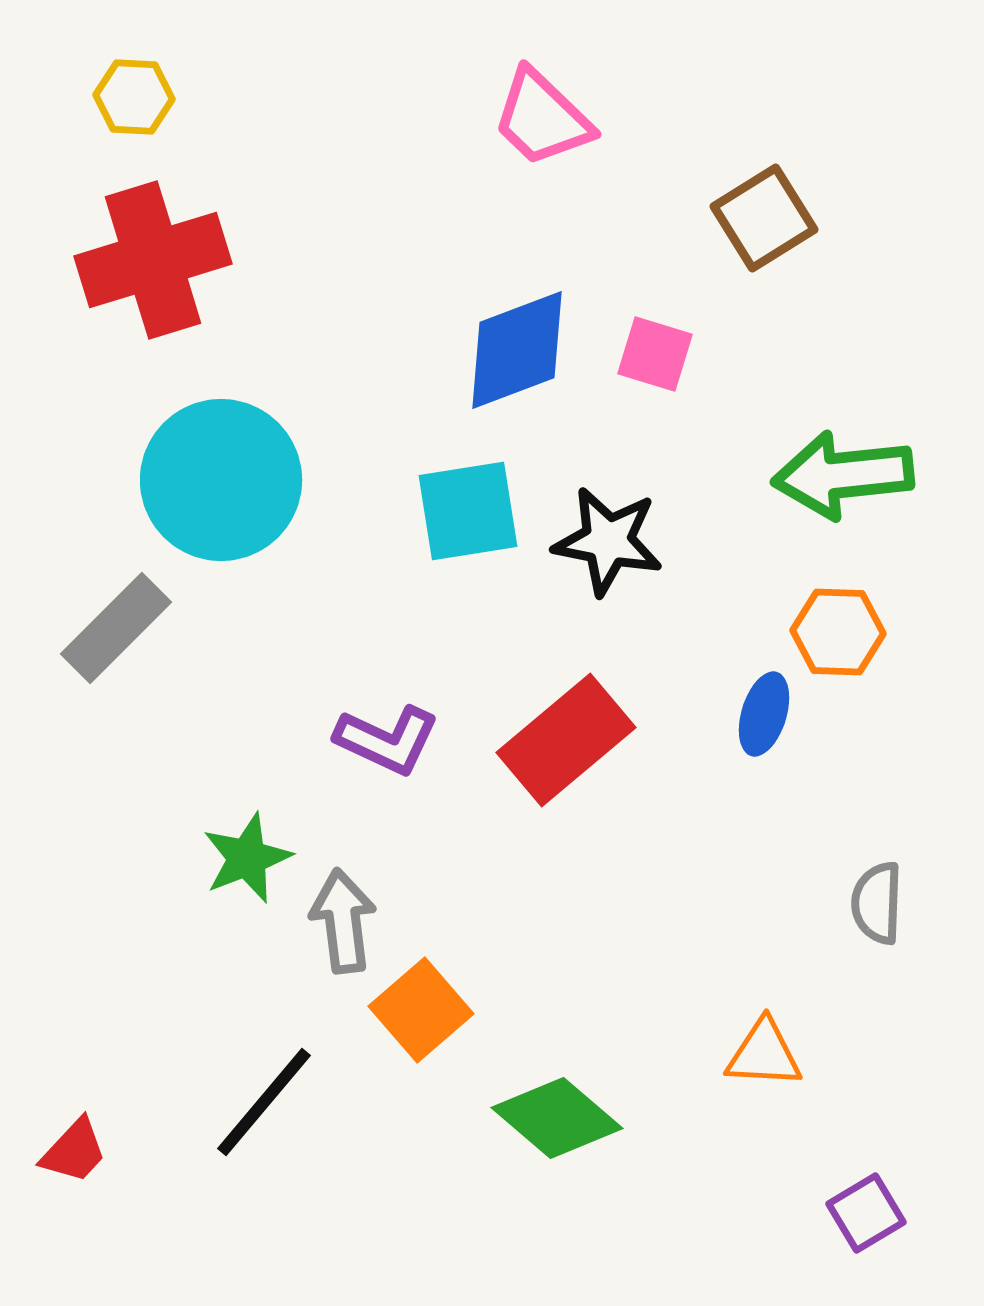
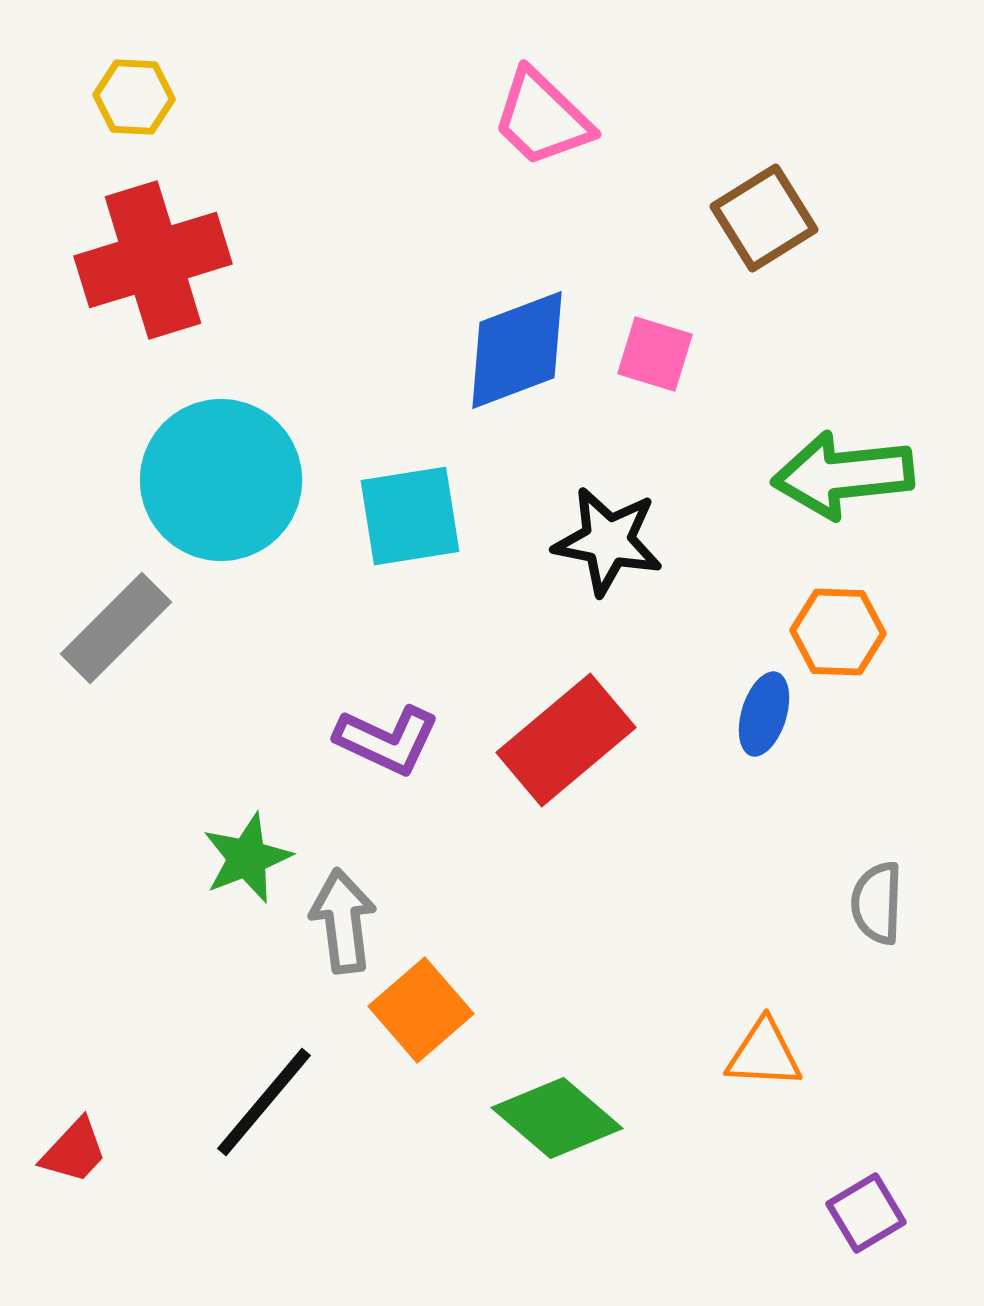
cyan square: moved 58 px left, 5 px down
